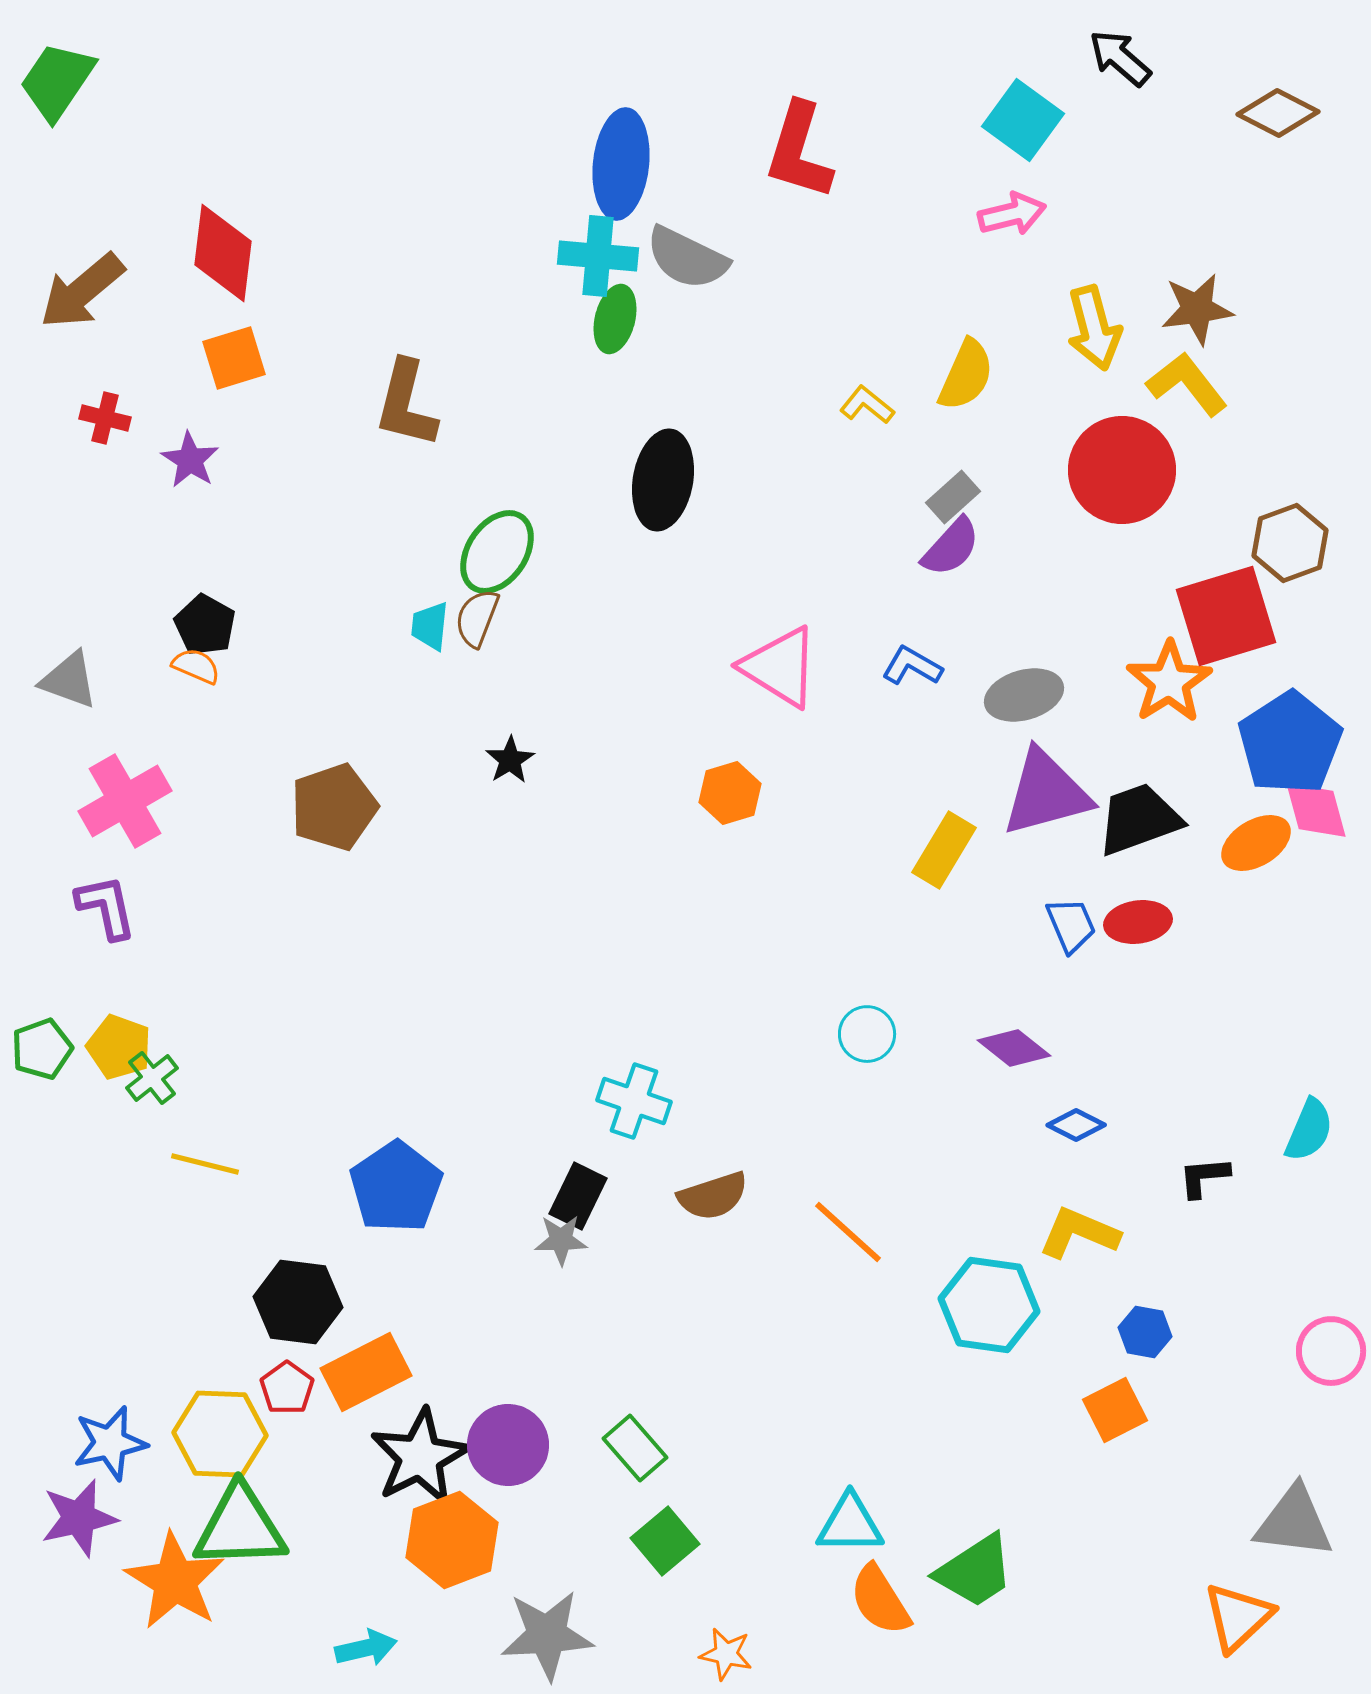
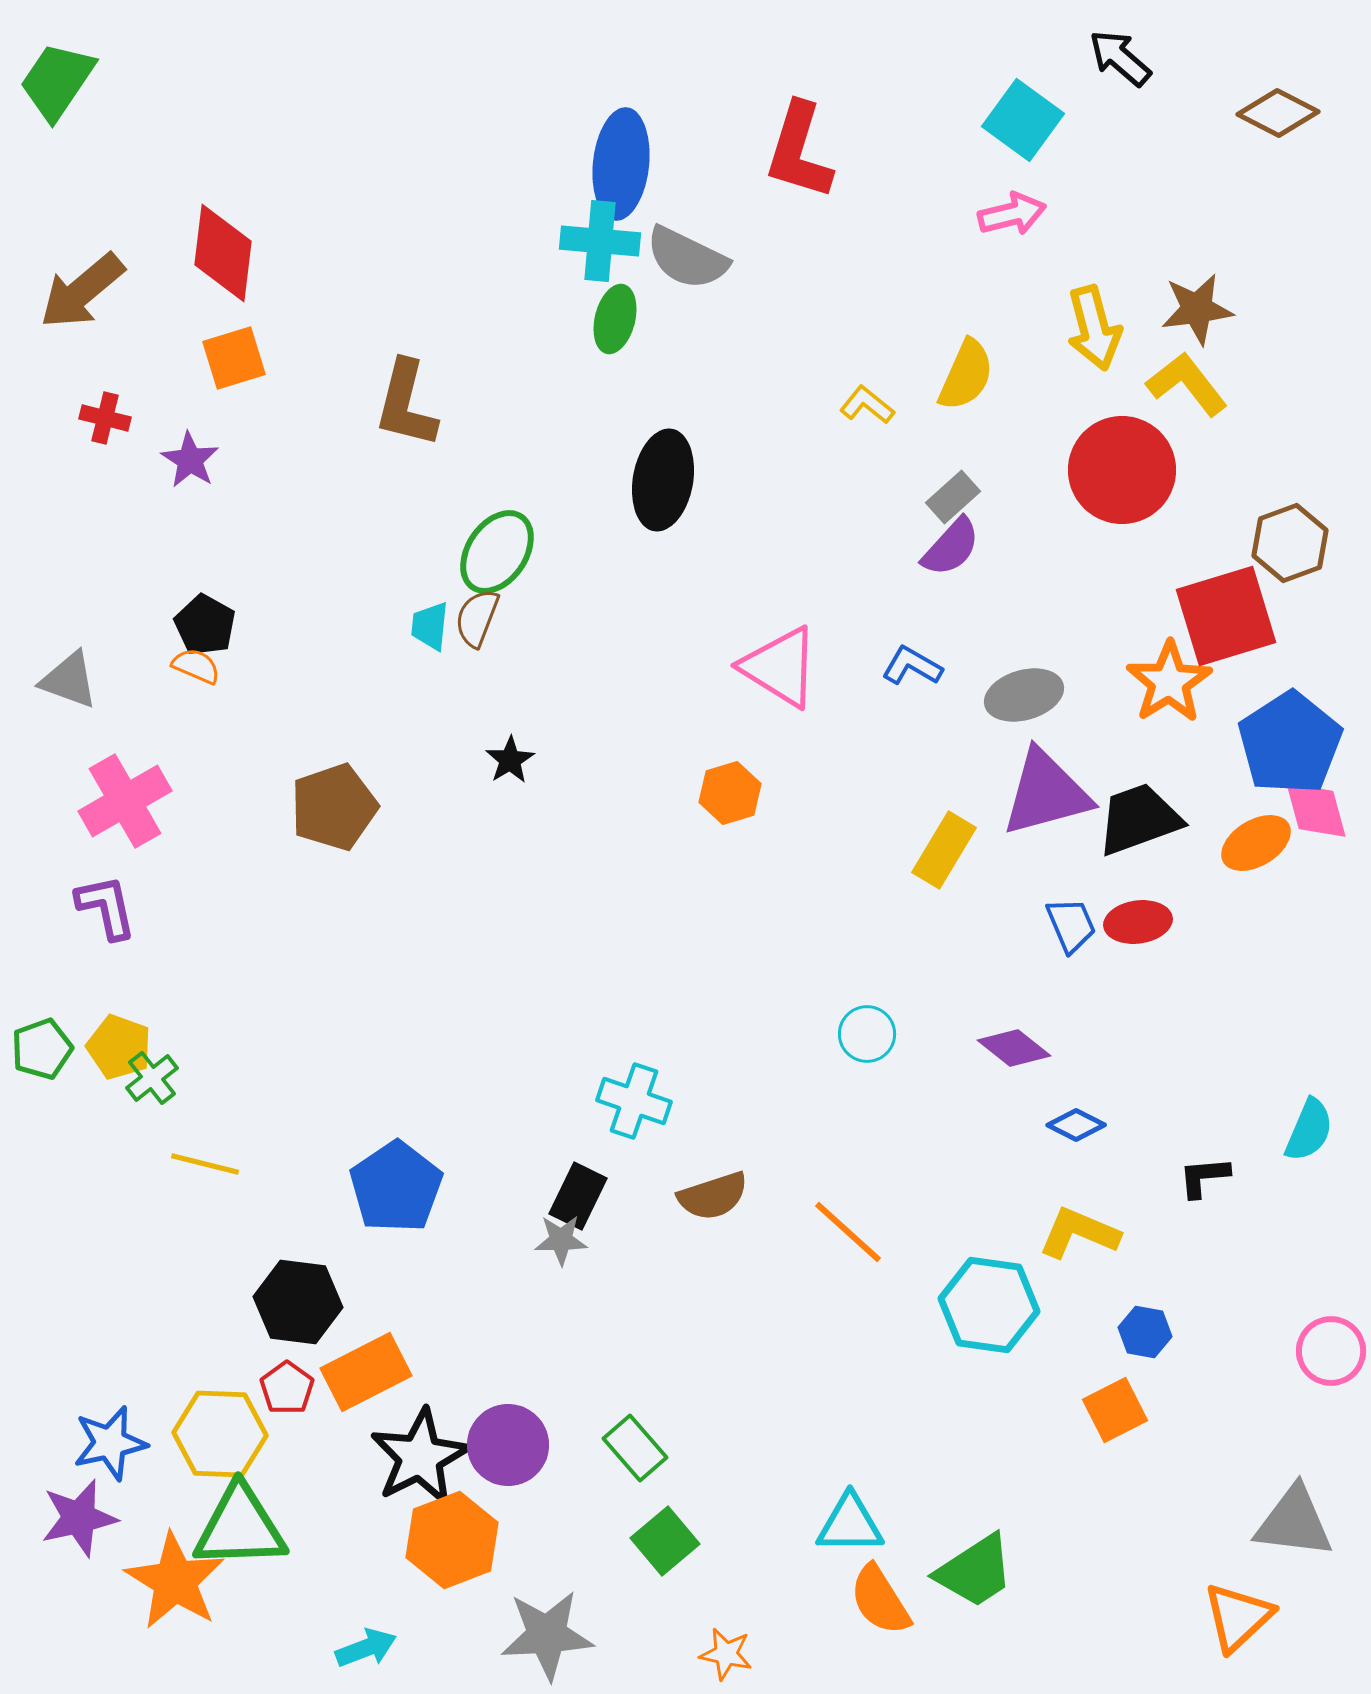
cyan cross at (598, 256): moved 2 px right, 15 px up
cyan arrow at (366, 1648): rotated 8 degrees counterclockwise
